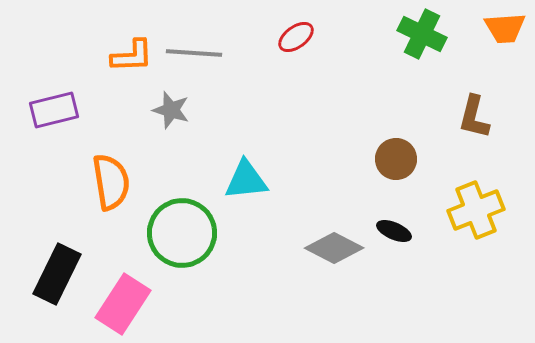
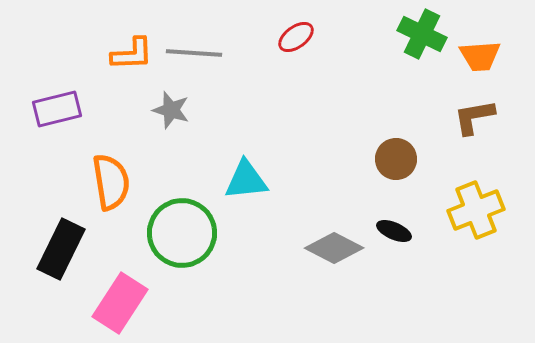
orange trapezoid: moved 25 px left, 28 px down
orange L-shape: moved 2 px up
purple rectangle: moved 3 px right, 1 px up
brown L-shape: rotated 66 degrees clockwise
black rectangle: moved 4 px right, 25 px up
pink rectangle: moved 3 px left, 1 px up
